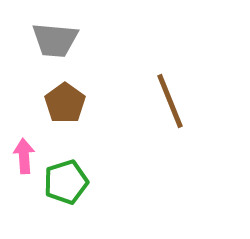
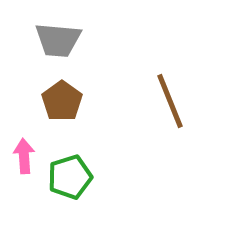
gray trapezoid: moved 3 px right
brown pentagon: moved 3 px left, 2 px up
green pentagon: moved 4 px right, 5 px up
